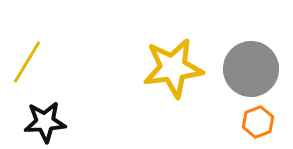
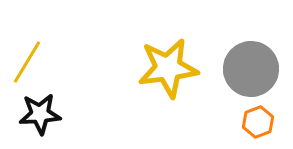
yellow star: moved 5 px left
black star: moved 5 px left, 8 px up
